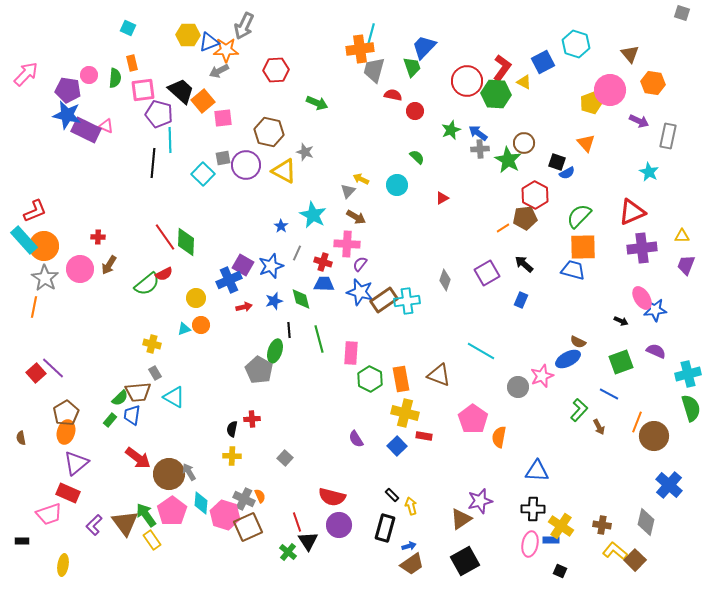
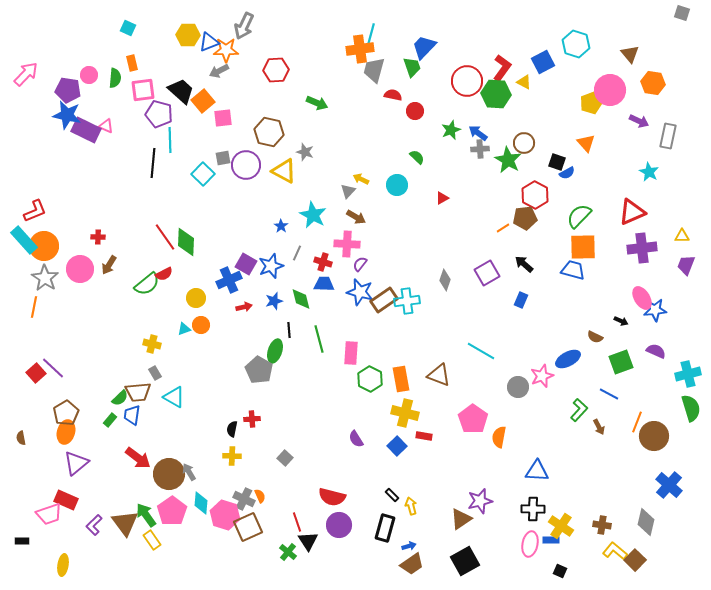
purple square at (243, 265): moved 3 px right, 1 px up
brown semicircle at (578, 342): moved 17 px right, 5 px up
red rectangle at (68, 493): moved 2 px left, 7 px down
